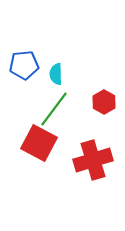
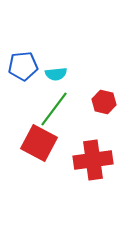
blue pentagon: moved 1 px left, 1 px down
cyan semicircle: rotated 95 degrees counterclockwise
red hexagon: rotated 15 degrees counterclockwise
red cross: rotated 9 degrees clockwise
